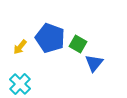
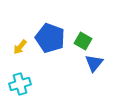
green square: moved 5 px right, 3 px up
cyan cross: rotated 30 degrees clockwise
